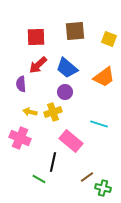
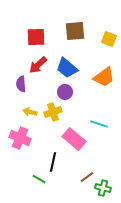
pink rectangle: moved 3 px right, 2 px up
